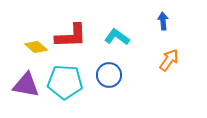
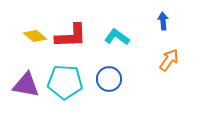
yellow diamond: moved 1 px left, 11 px up
blue circle: moved 4 px down
